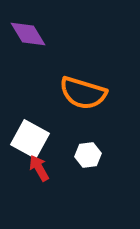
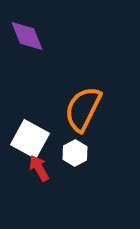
purple diamond: moved 1 px left, 2 px down; rotated 9 degrees clockwise
orange semicircle: moved 16 px down; rotated 99 degrees clockwise
white hexagon: moved 13 px left, 2 px up; rotated 20 degrees counterclockwise
